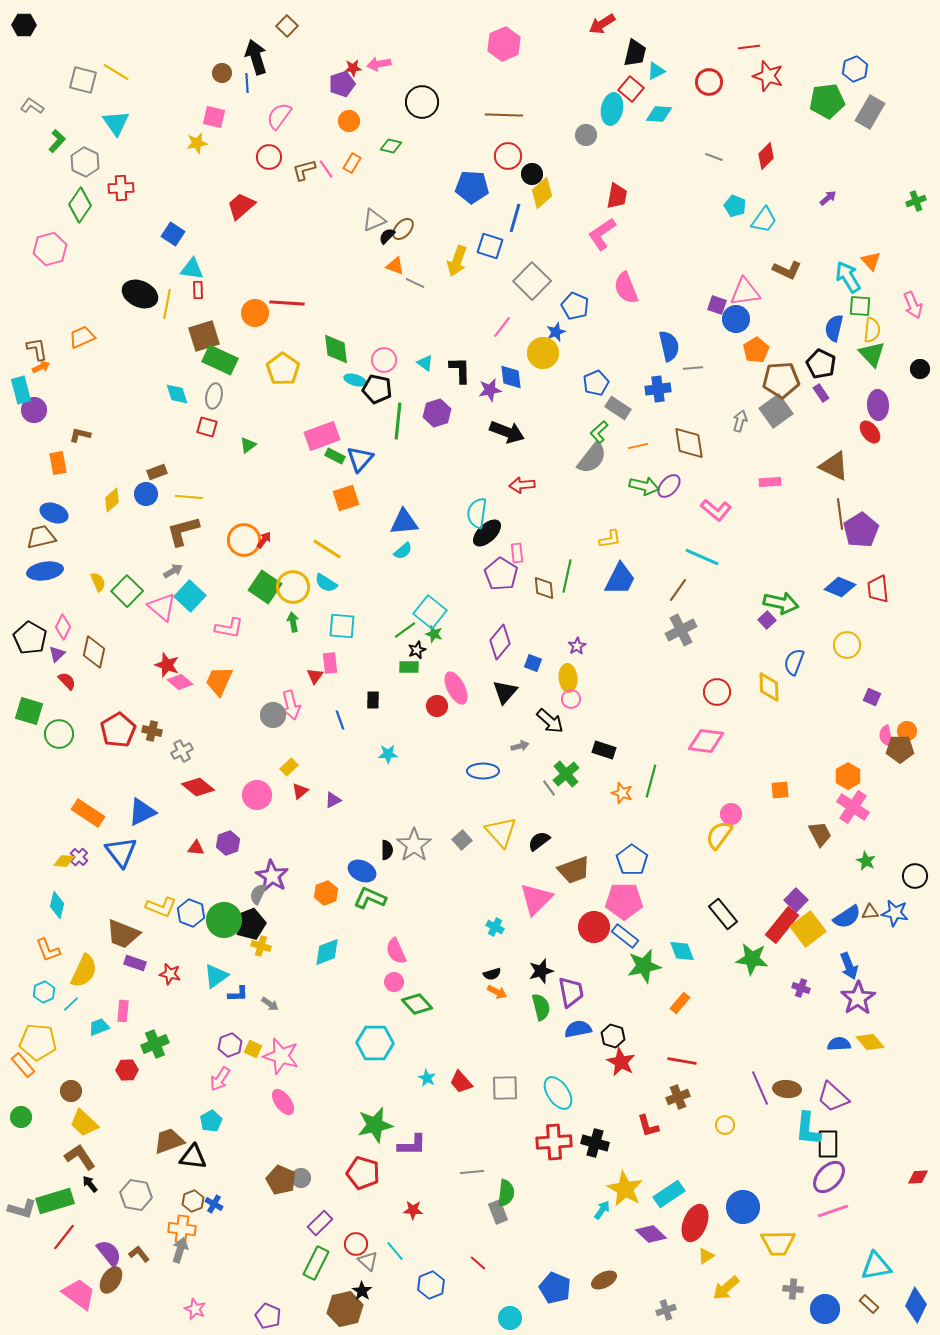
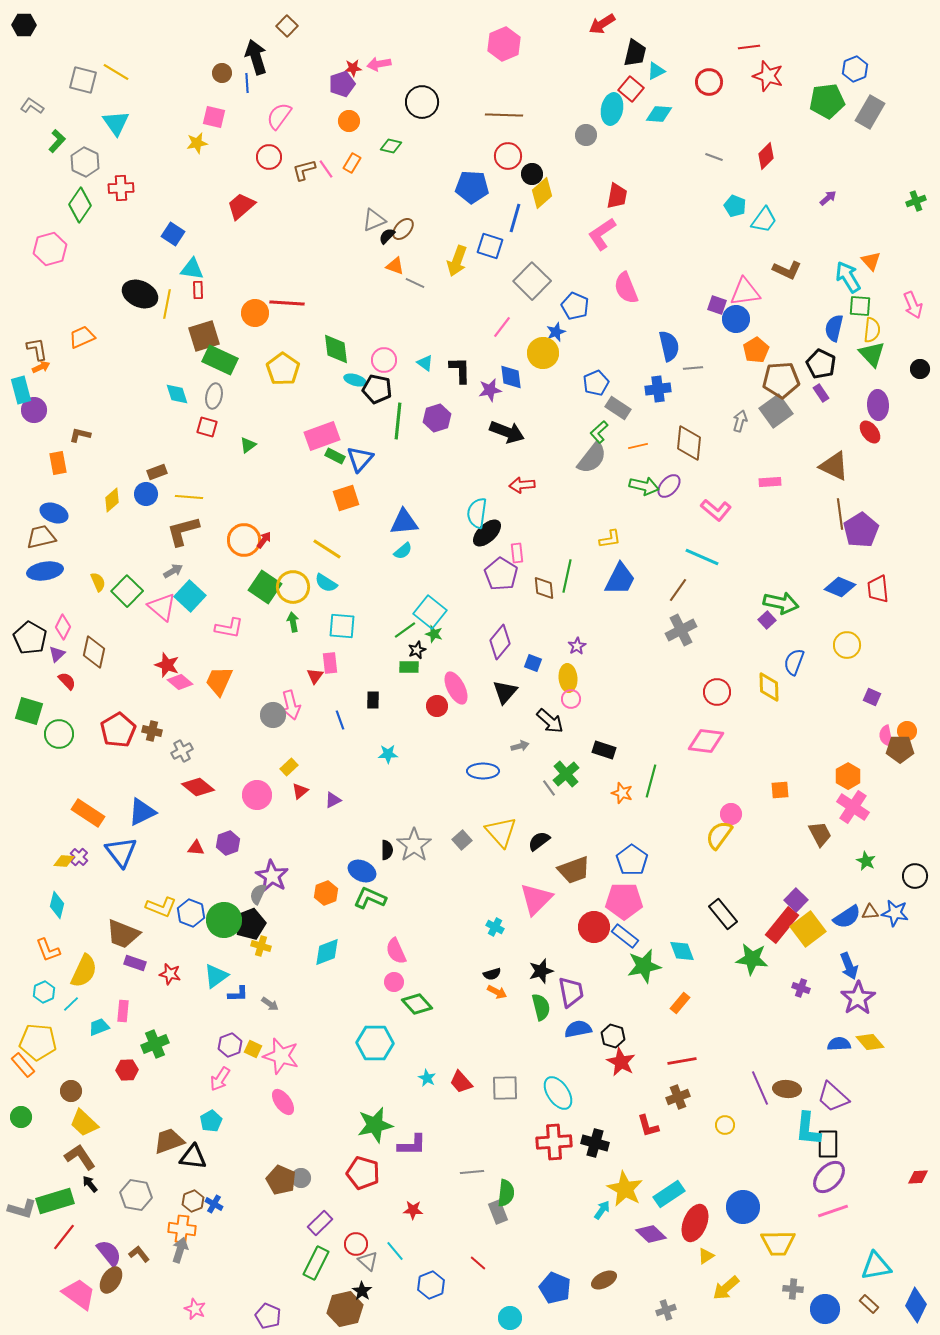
purple hexagon at (437, 413): moved 5 px down
brown diamond at (689, 443): rotated 15 degrees clockwise
red line at (682, 1061): rotated 20 degrees counterclockwise
